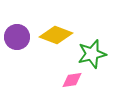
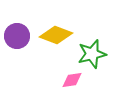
purple circle: moved 1 px up
